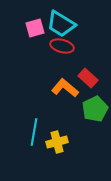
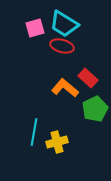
cyan trapezoid: moved 3 px right
